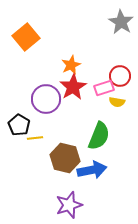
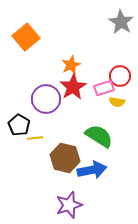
green semicircle: rotated 80 degrees counterclockwise
